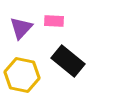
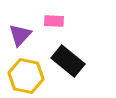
purple triangle: moved 1 px left, 7 px down
yellow hexagon: moved 4 px right, 1 px down
